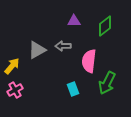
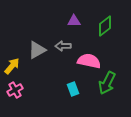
pink semicircle: rotated 95 degrees clockwise
